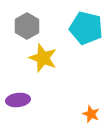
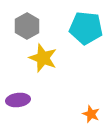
cyan pentagon: rotated 8 degrees counterclockwise
